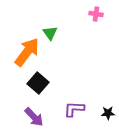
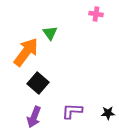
orange arrow: moved 1 px left
purple L-shape: moved 2 px left, 2 px down
purple arrow: rotated 65 degrees clockwise
